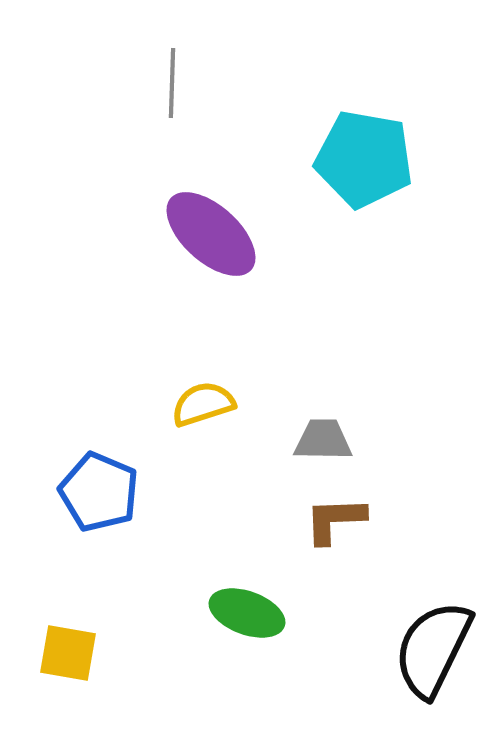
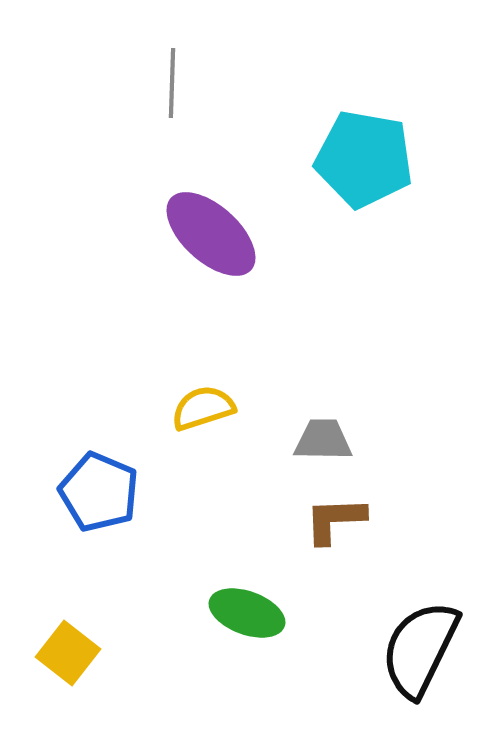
yellow semicircle: moved 4 px down
black semicircle: moved 13 px left
yellow square: rotated 28 degrees clockwise
